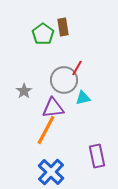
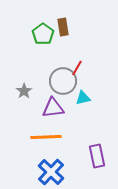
gray circle: moved 1 px left, 1 px down
orange line: moved 7 px down; rotated 60 degrees clockwise
